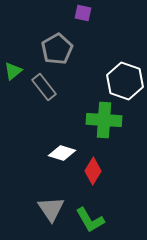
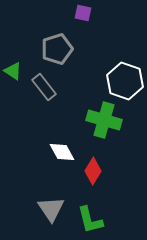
gray pentagon: rotated 12 degrees clockwise
green triangle: rotated 48 degrees counterclockwise
green cross: rotated 12 degrees clockwise
white diamond: moved 1 px up; rotated 44 degrees clockwise
green L-shape: rotated 16 degrees clockwise
